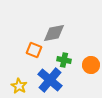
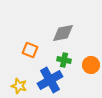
gray diamond: moved 9 px right
orange square: moved 4 px left
blue cross: rotated 20 degrees clockwise
yellow star: rotated 14 degrees counterclockwise
